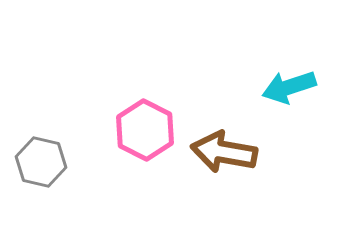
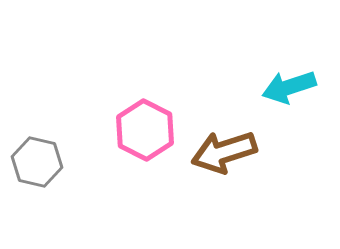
brown arrow: rotated 28 degrees counterclockwise
gray hexagon: moved 4 px left
